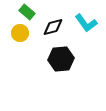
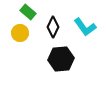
green rectangle: moved 1 px right
cyan L-shape: moved 1 px left, 4 px down
black diamond: rotated 50 degrees counterclockwise
